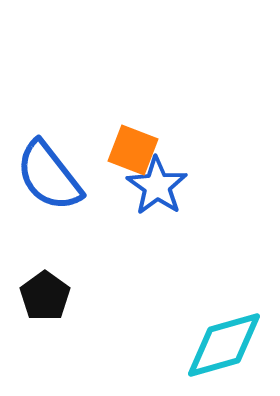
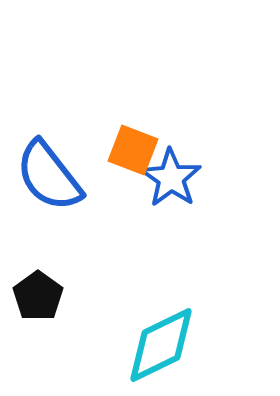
blue star: moved 14 px right, 8 px up
black pentagon: moved 7 px left
cyan diamond: moved 63 px left; rotated 10 degrees counterclockwise
